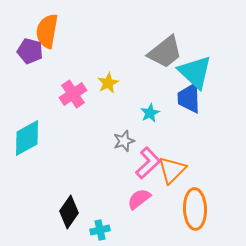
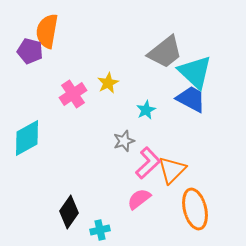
blue trapezoid: moved 2 px right, 1 px down; rotated 120 degrees clockwise
cyan star: moved 4 px left, 3 px up
orange ellipse: rotated 12 degrees counterclockwise
